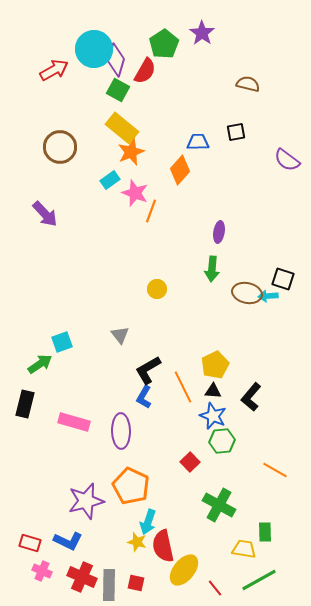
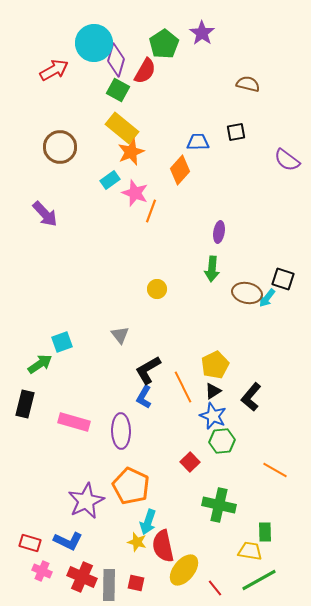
cyan circle at (94, 49): moved 6 px up
cyan arrow at (268, 296): moved 1 px left, 2 px down; rotated 48 degrees counterclockwise
black triangle at (213, 391): rotated 36 degrees counterclockwise
purple star at (86, 501): rotated 12 degrees counterclockwise
green cross at (219, 505): rotated 16 degrees counterclockwise
yellow trapezoid at (244, 549): moved 6 px right, 2 px down
